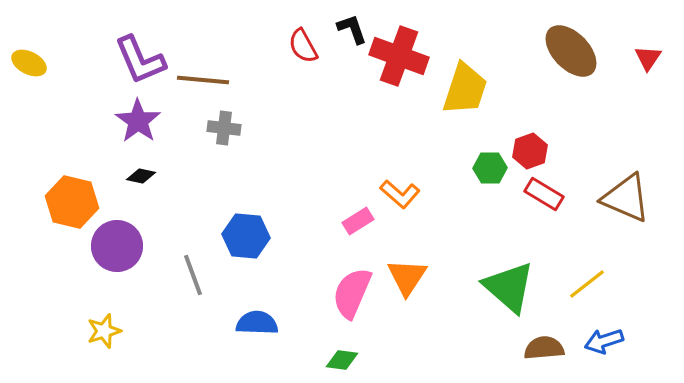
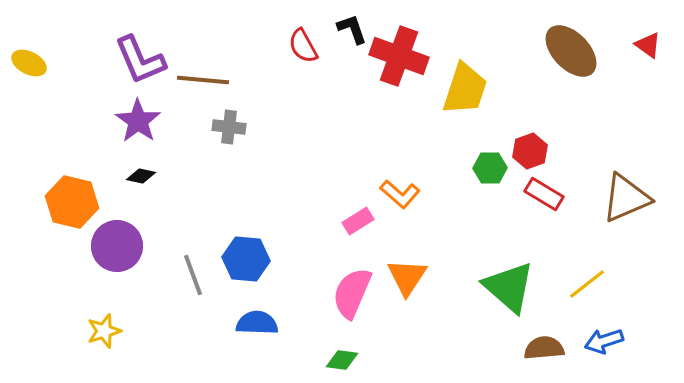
red triangle: moved 13 px up; rotated 28 degrees counterclockwise
gray cross: moved 5 px right, 1 px up
brown triangle: rotated 46 degrees counterclockwise
blue hexagon: moved 23 px down
